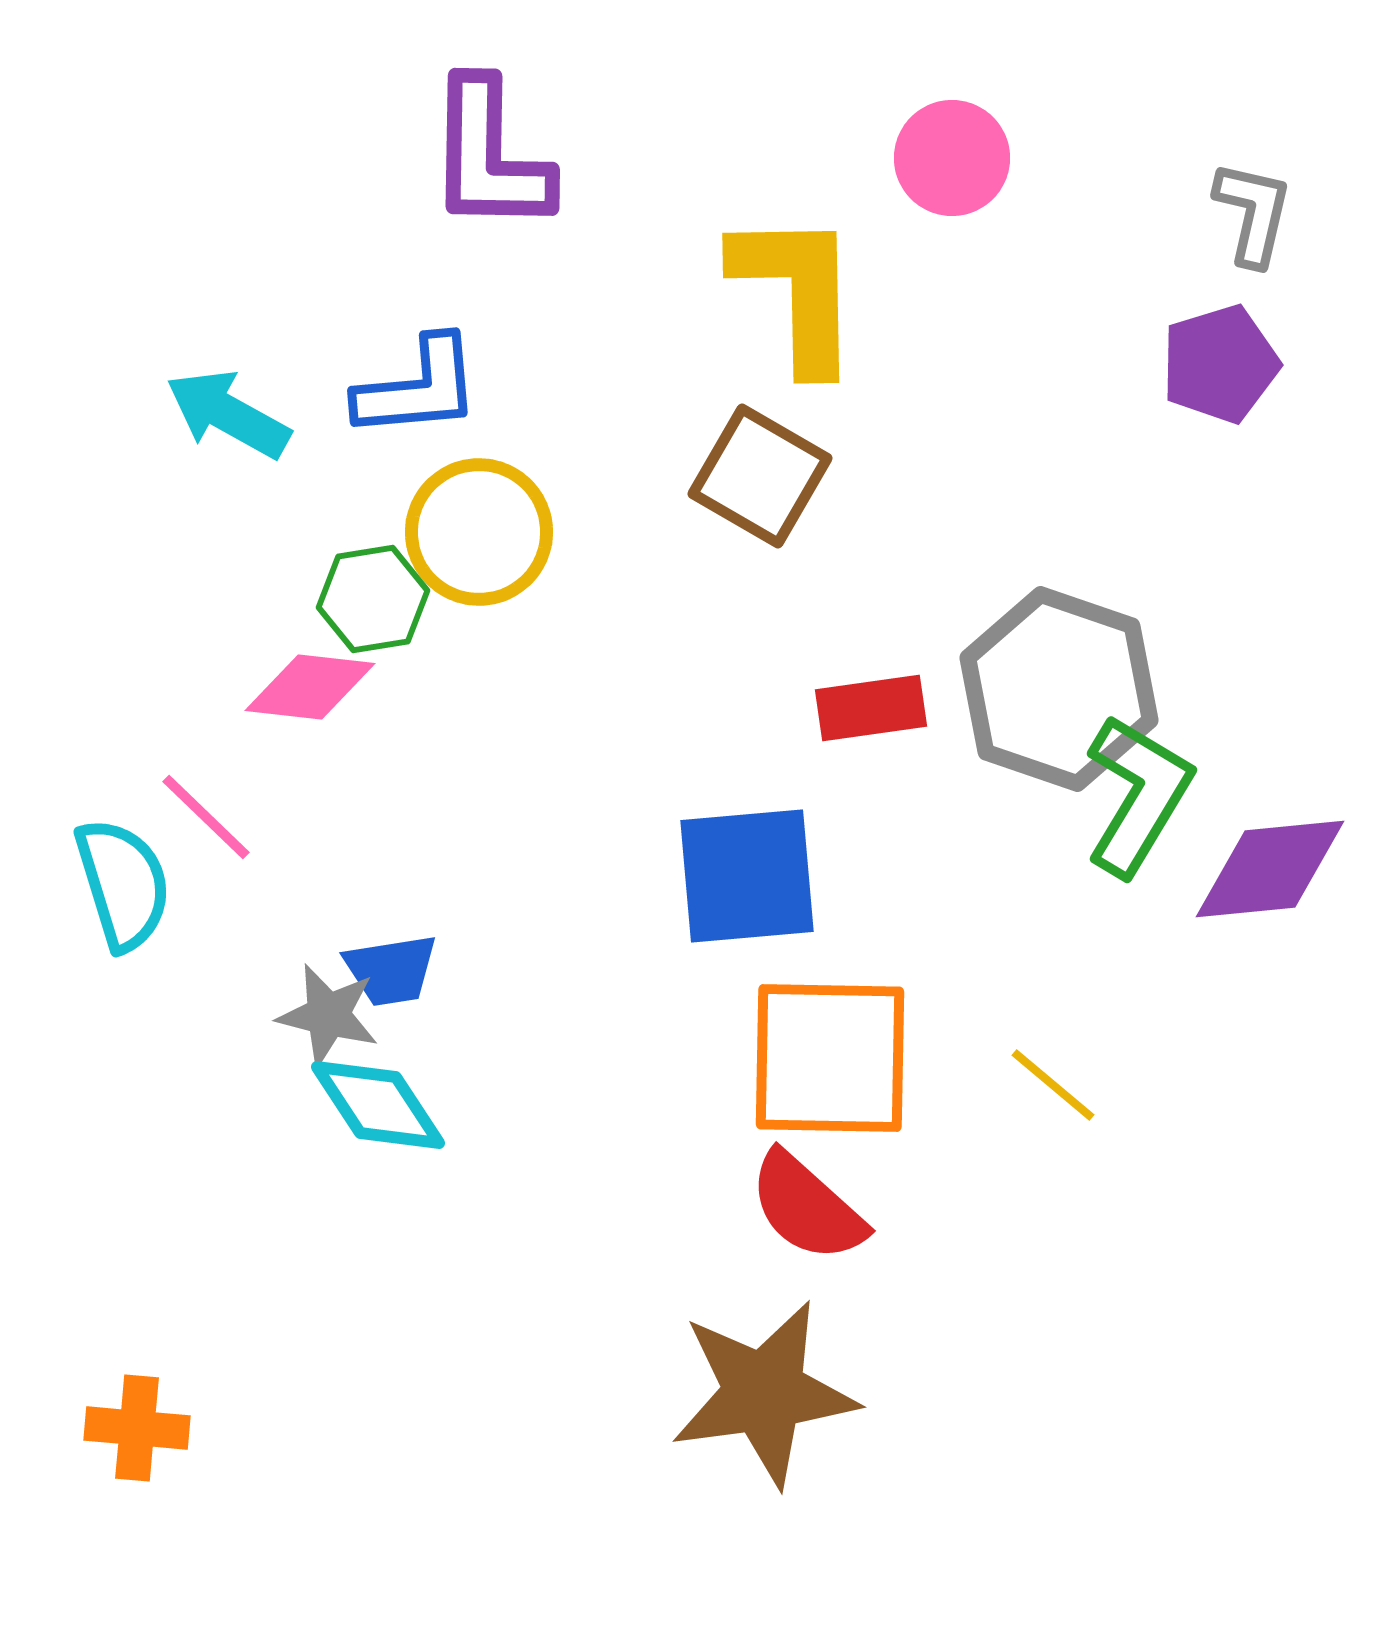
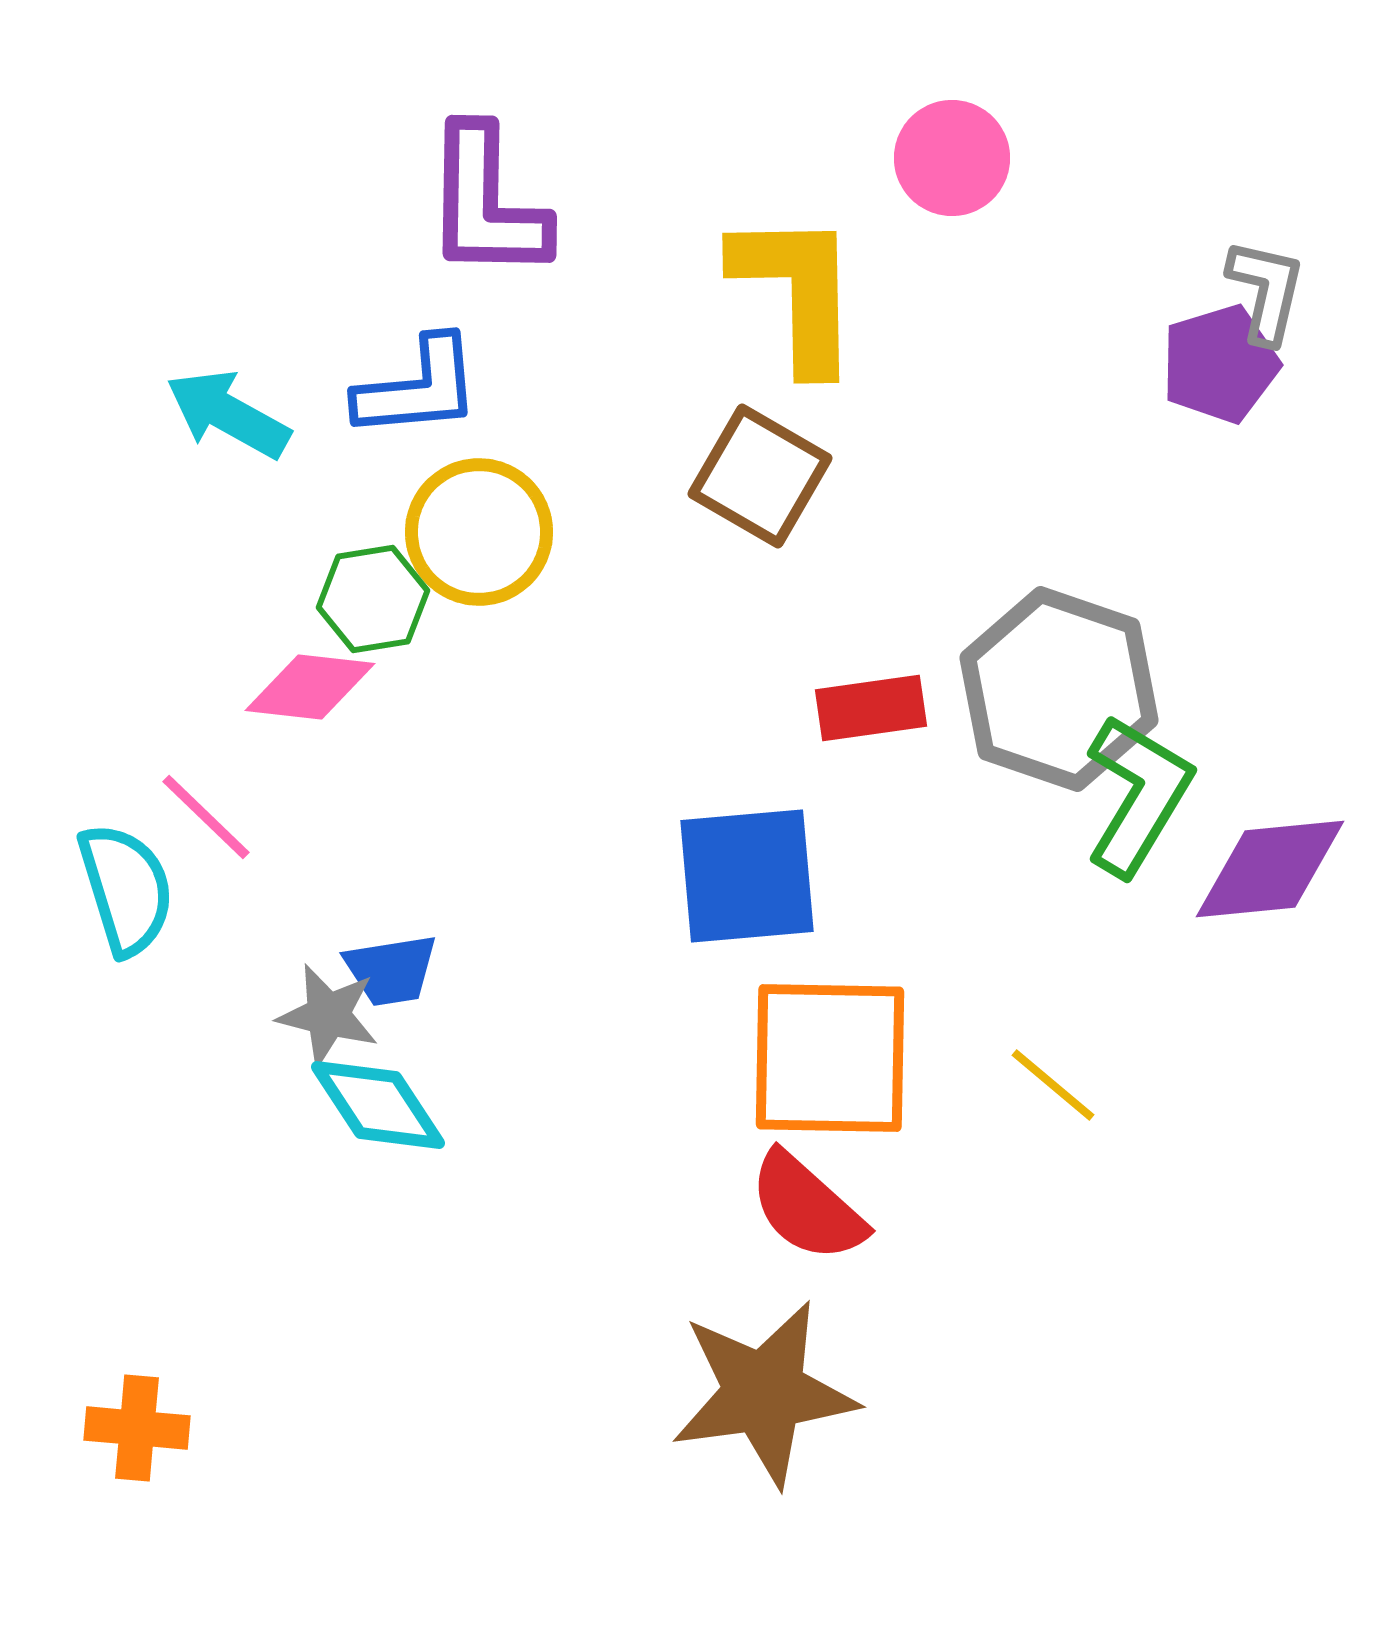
purple L-shape: moved 3 px left, 47 px down
gray L-shape: moved 13 px right, 78 px down
cyan semicircle: moved 3 px right, 5 px down
